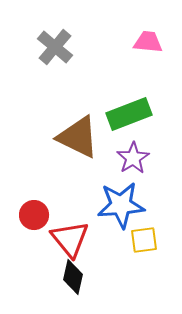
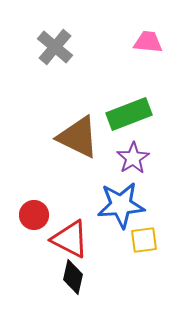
red triangle: rotated 24 degrees counterclockwise
